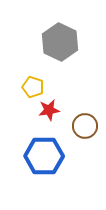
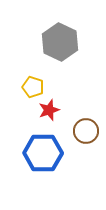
red star: rotated 10 degrees counterclockwise
brown circle: moved 1 px right, 5 px down
blue hexagon: moved 1 px left, 3 px up
